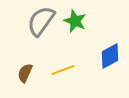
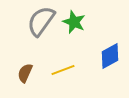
green star: moved 1 px left, 1 px down
